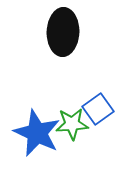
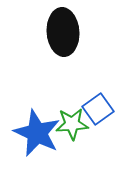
black ellipse: rotated 6 degrees counterclockwise
